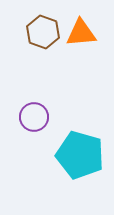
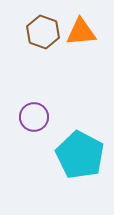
orange triangle: moved 1 px up
cyan pentagon: rotated 12 degrees clockwise
